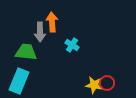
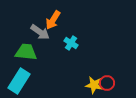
orange arrow: moved 1 px right, 2 px up; rotated 144 degrees counterclockwise
gray arrow: rotated 54 degrees counterclockwise
cyan cross: moved 1 px left, 2 px up
cyan rectangle: rotated 10 degrees clockwise
